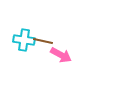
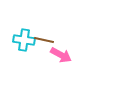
brown line: moved 1 px right, 1 px up
